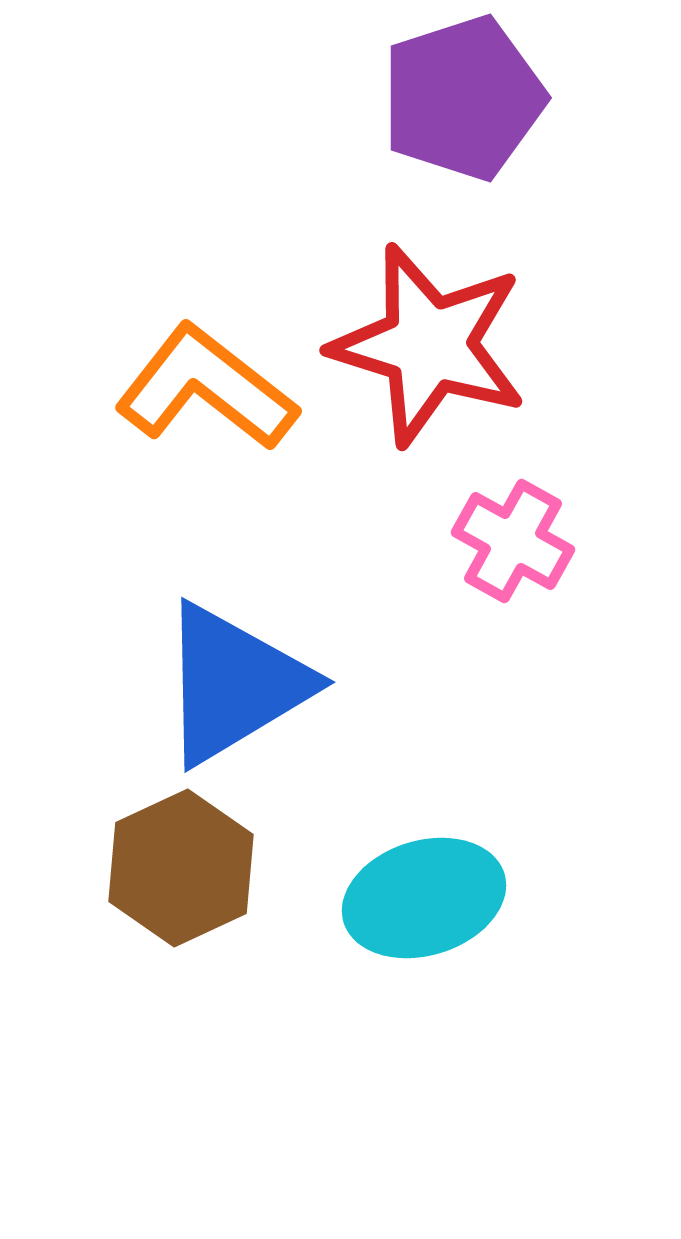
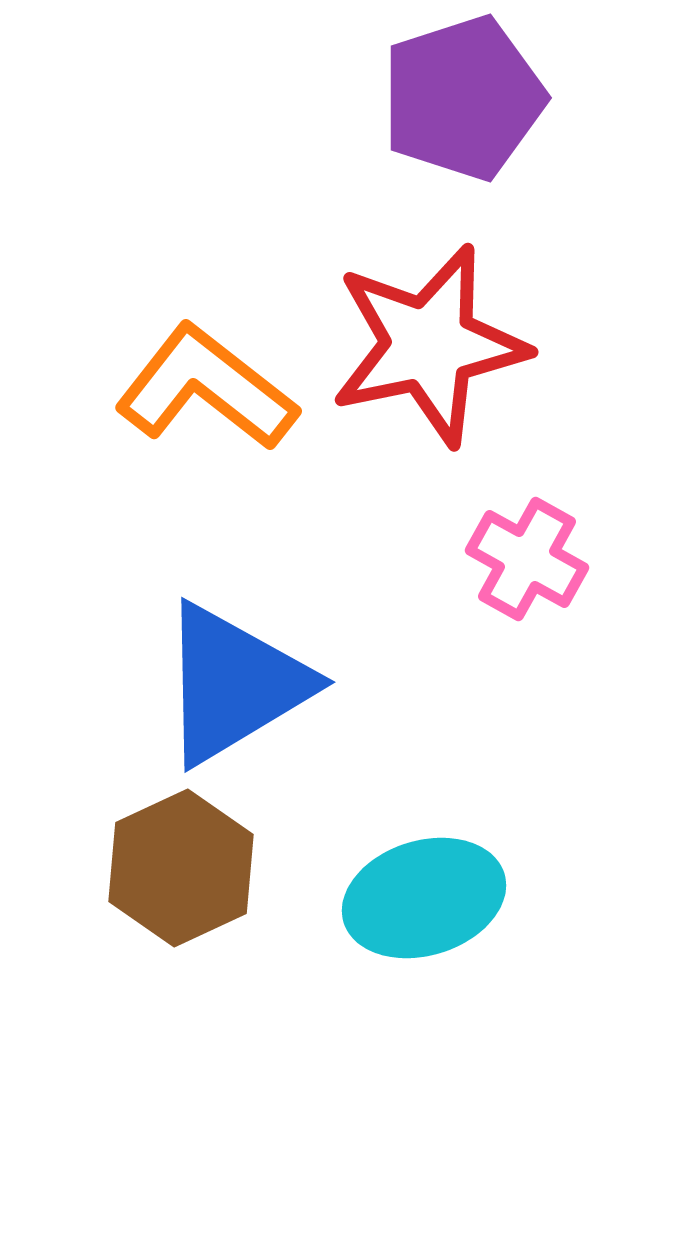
red star: rotated 29 degrees counterclockwise
pink cross: moved 14 px right, 18 px down
